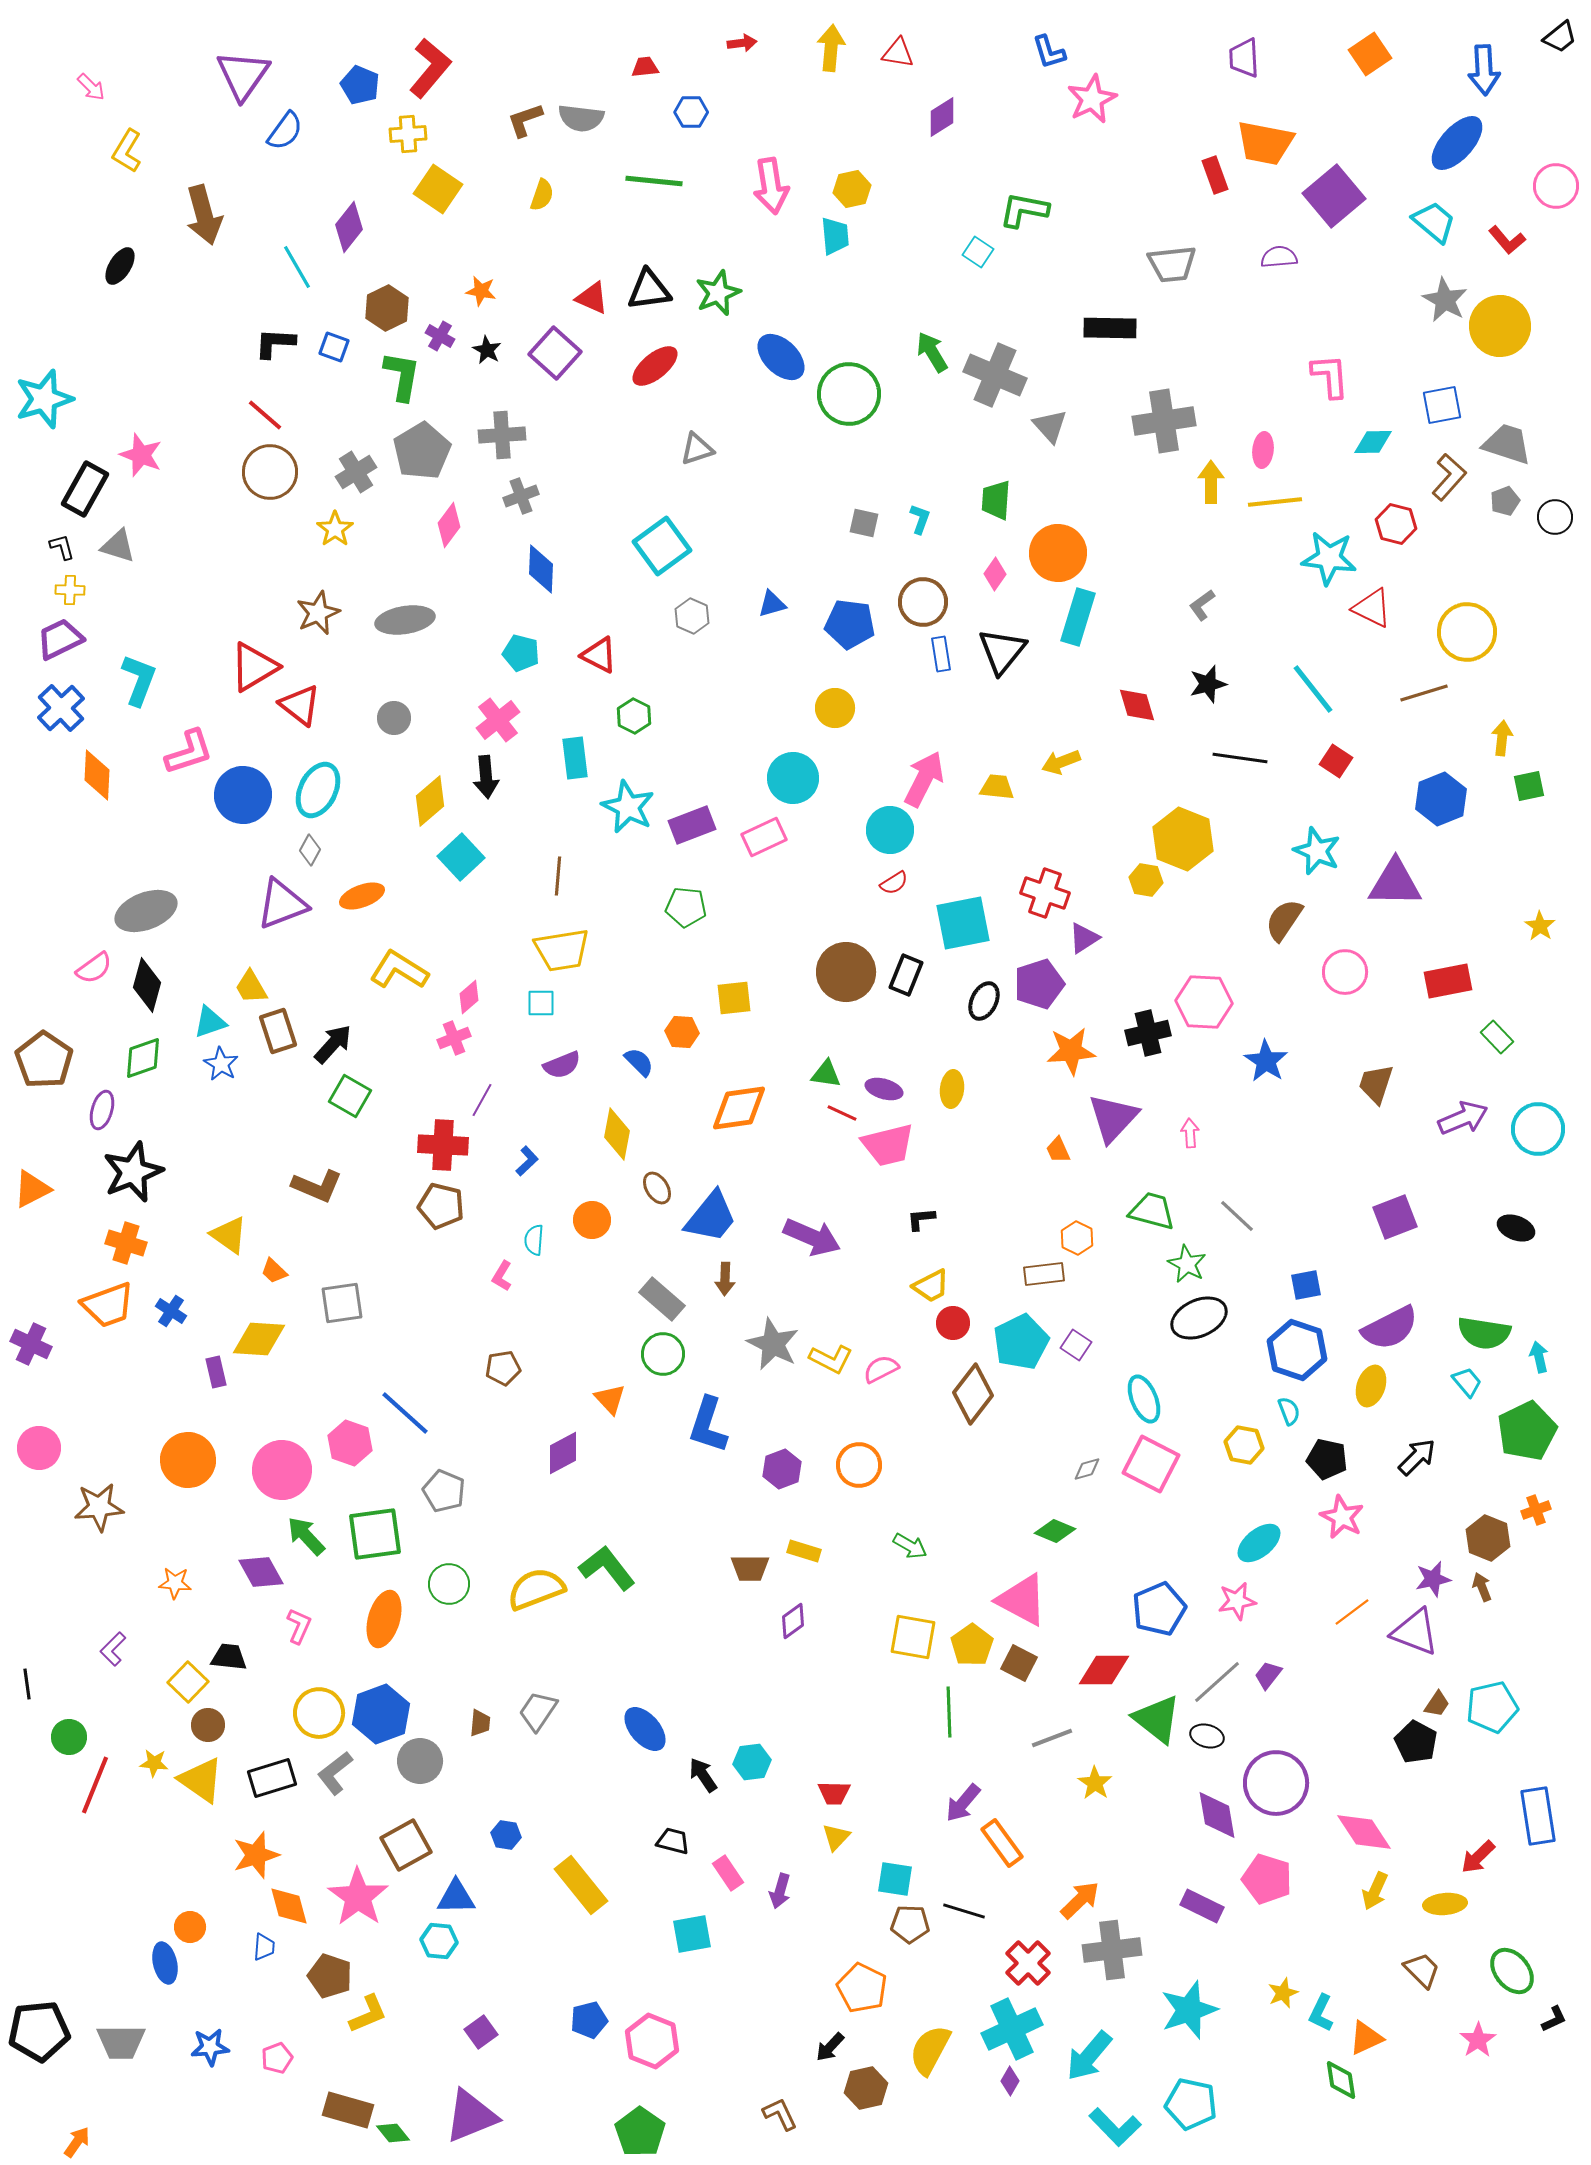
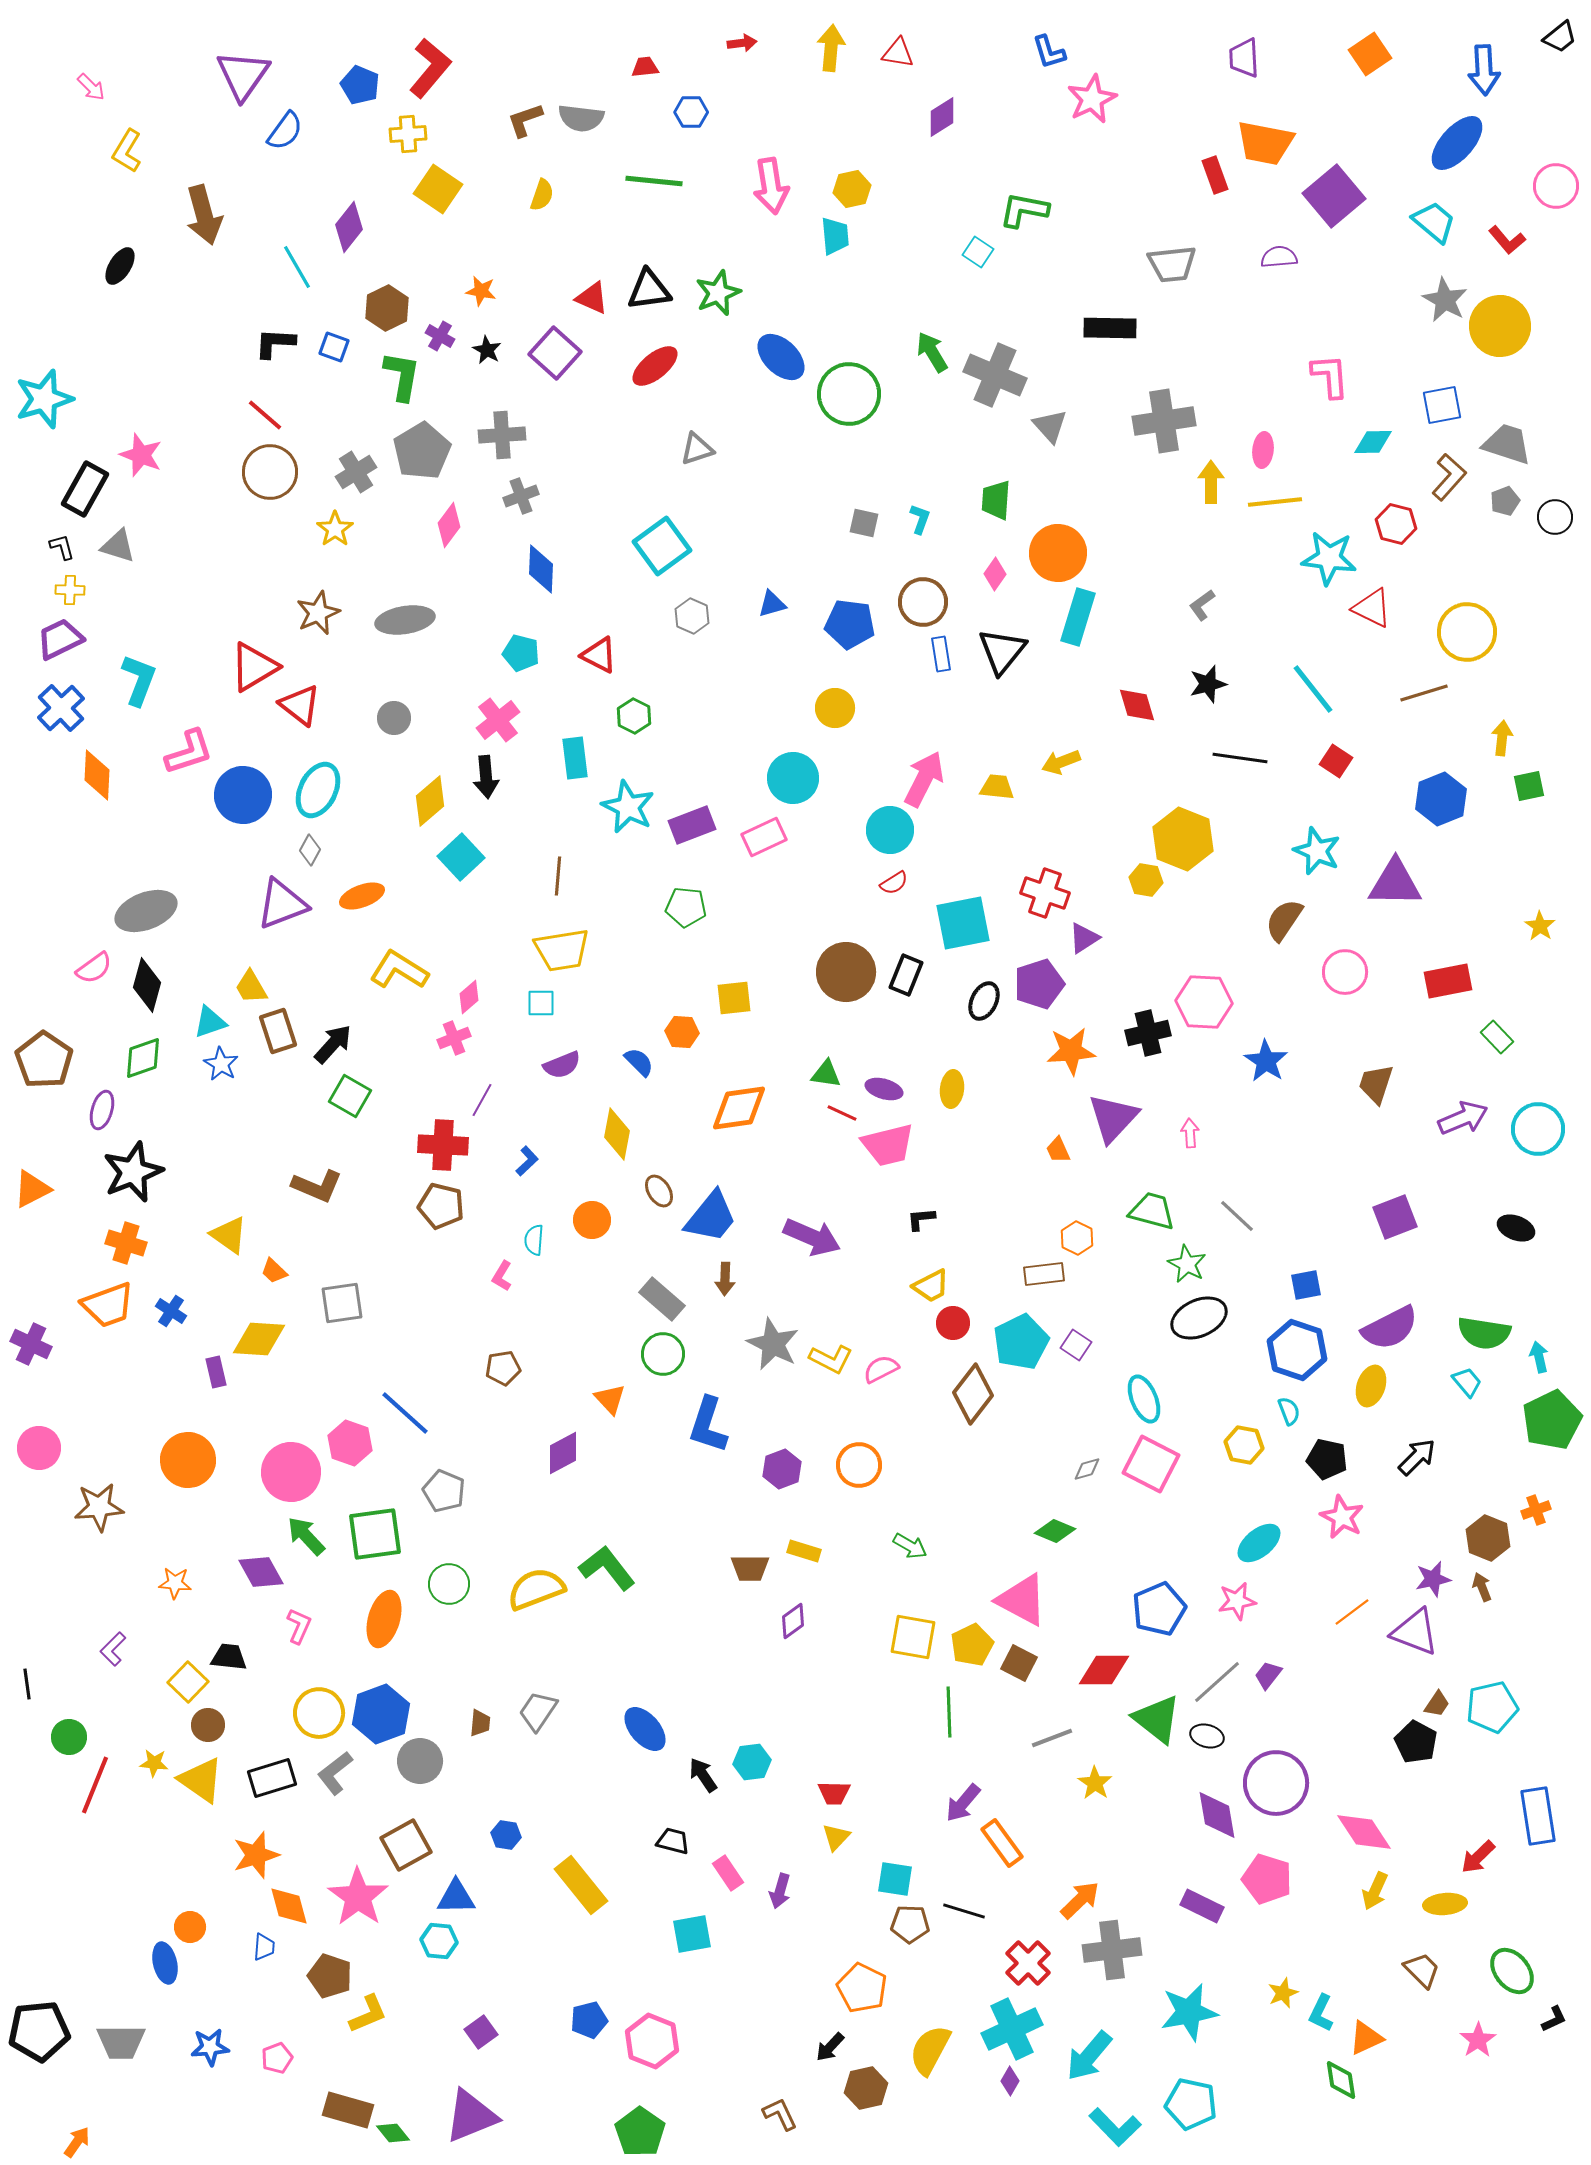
brown ellipse at (657, 1188): moved 2 px right, 3 px down
green pentagon at (1527, 1431): moved 25 px right, 11 px up
pink circle at (282, 1470): moved 9 px right, 2 px down
yellow pentagon at (972, 1645): rotated 9 degrees clockwise
cyan star at (1189, 2010): moved 2 px down; rotated 8 degrees clockwise
